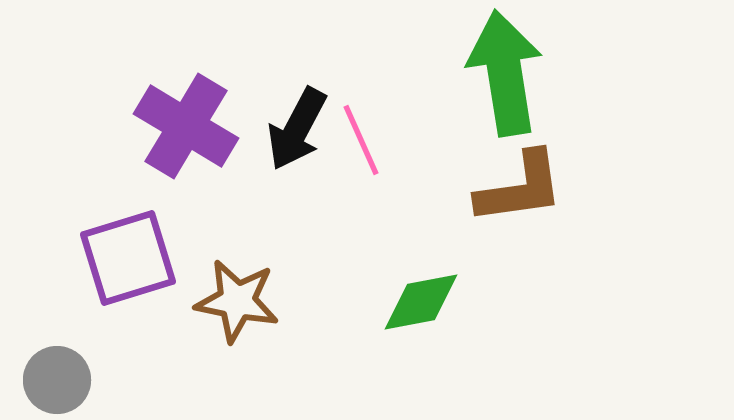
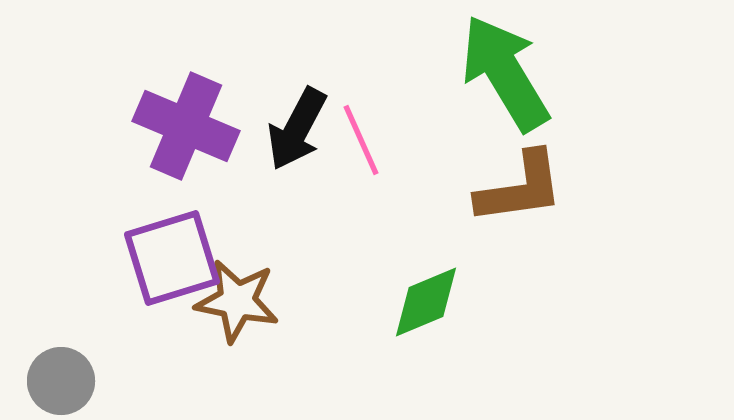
green arrow: rotated 22 degrees counterclockwise
purple cross: rotated 8 degrees counterclockwise
purple square: moved 44 px right
green diamond: moved 5 px right; rotated 12 degrees counterclockwise
gray circle: moved 4 px right, 1 px down
